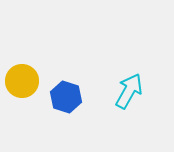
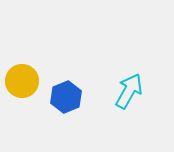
blue hexagon: rotated 20 degrees clockwise
